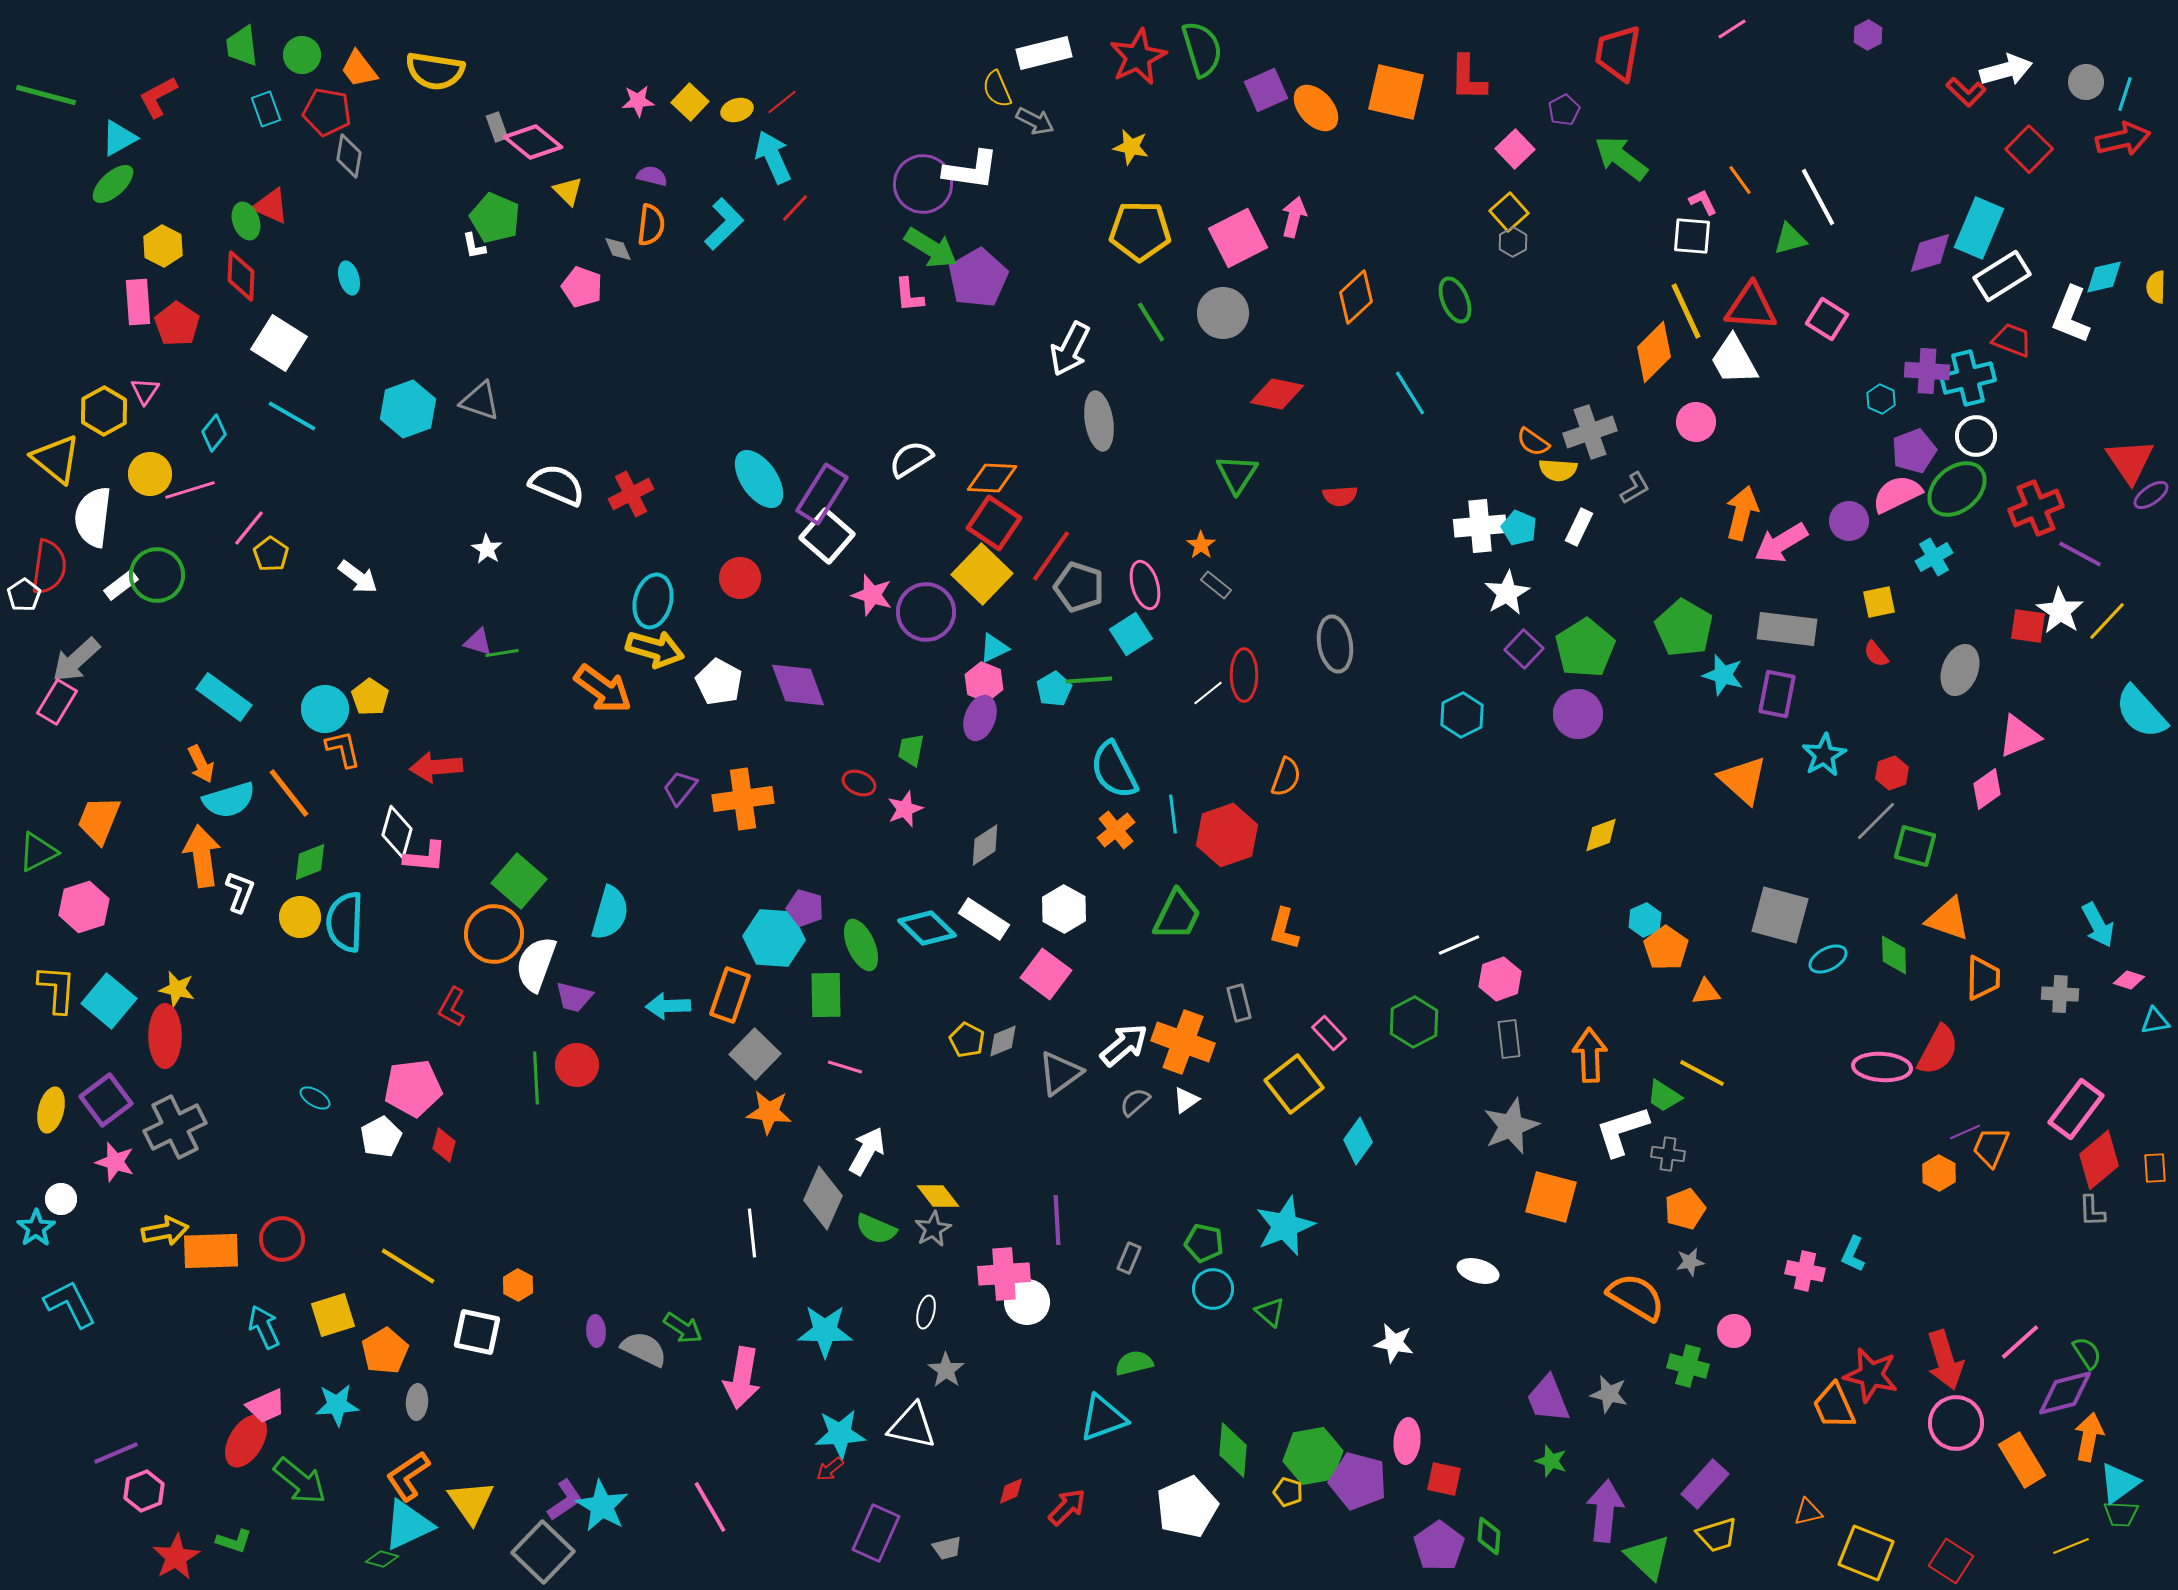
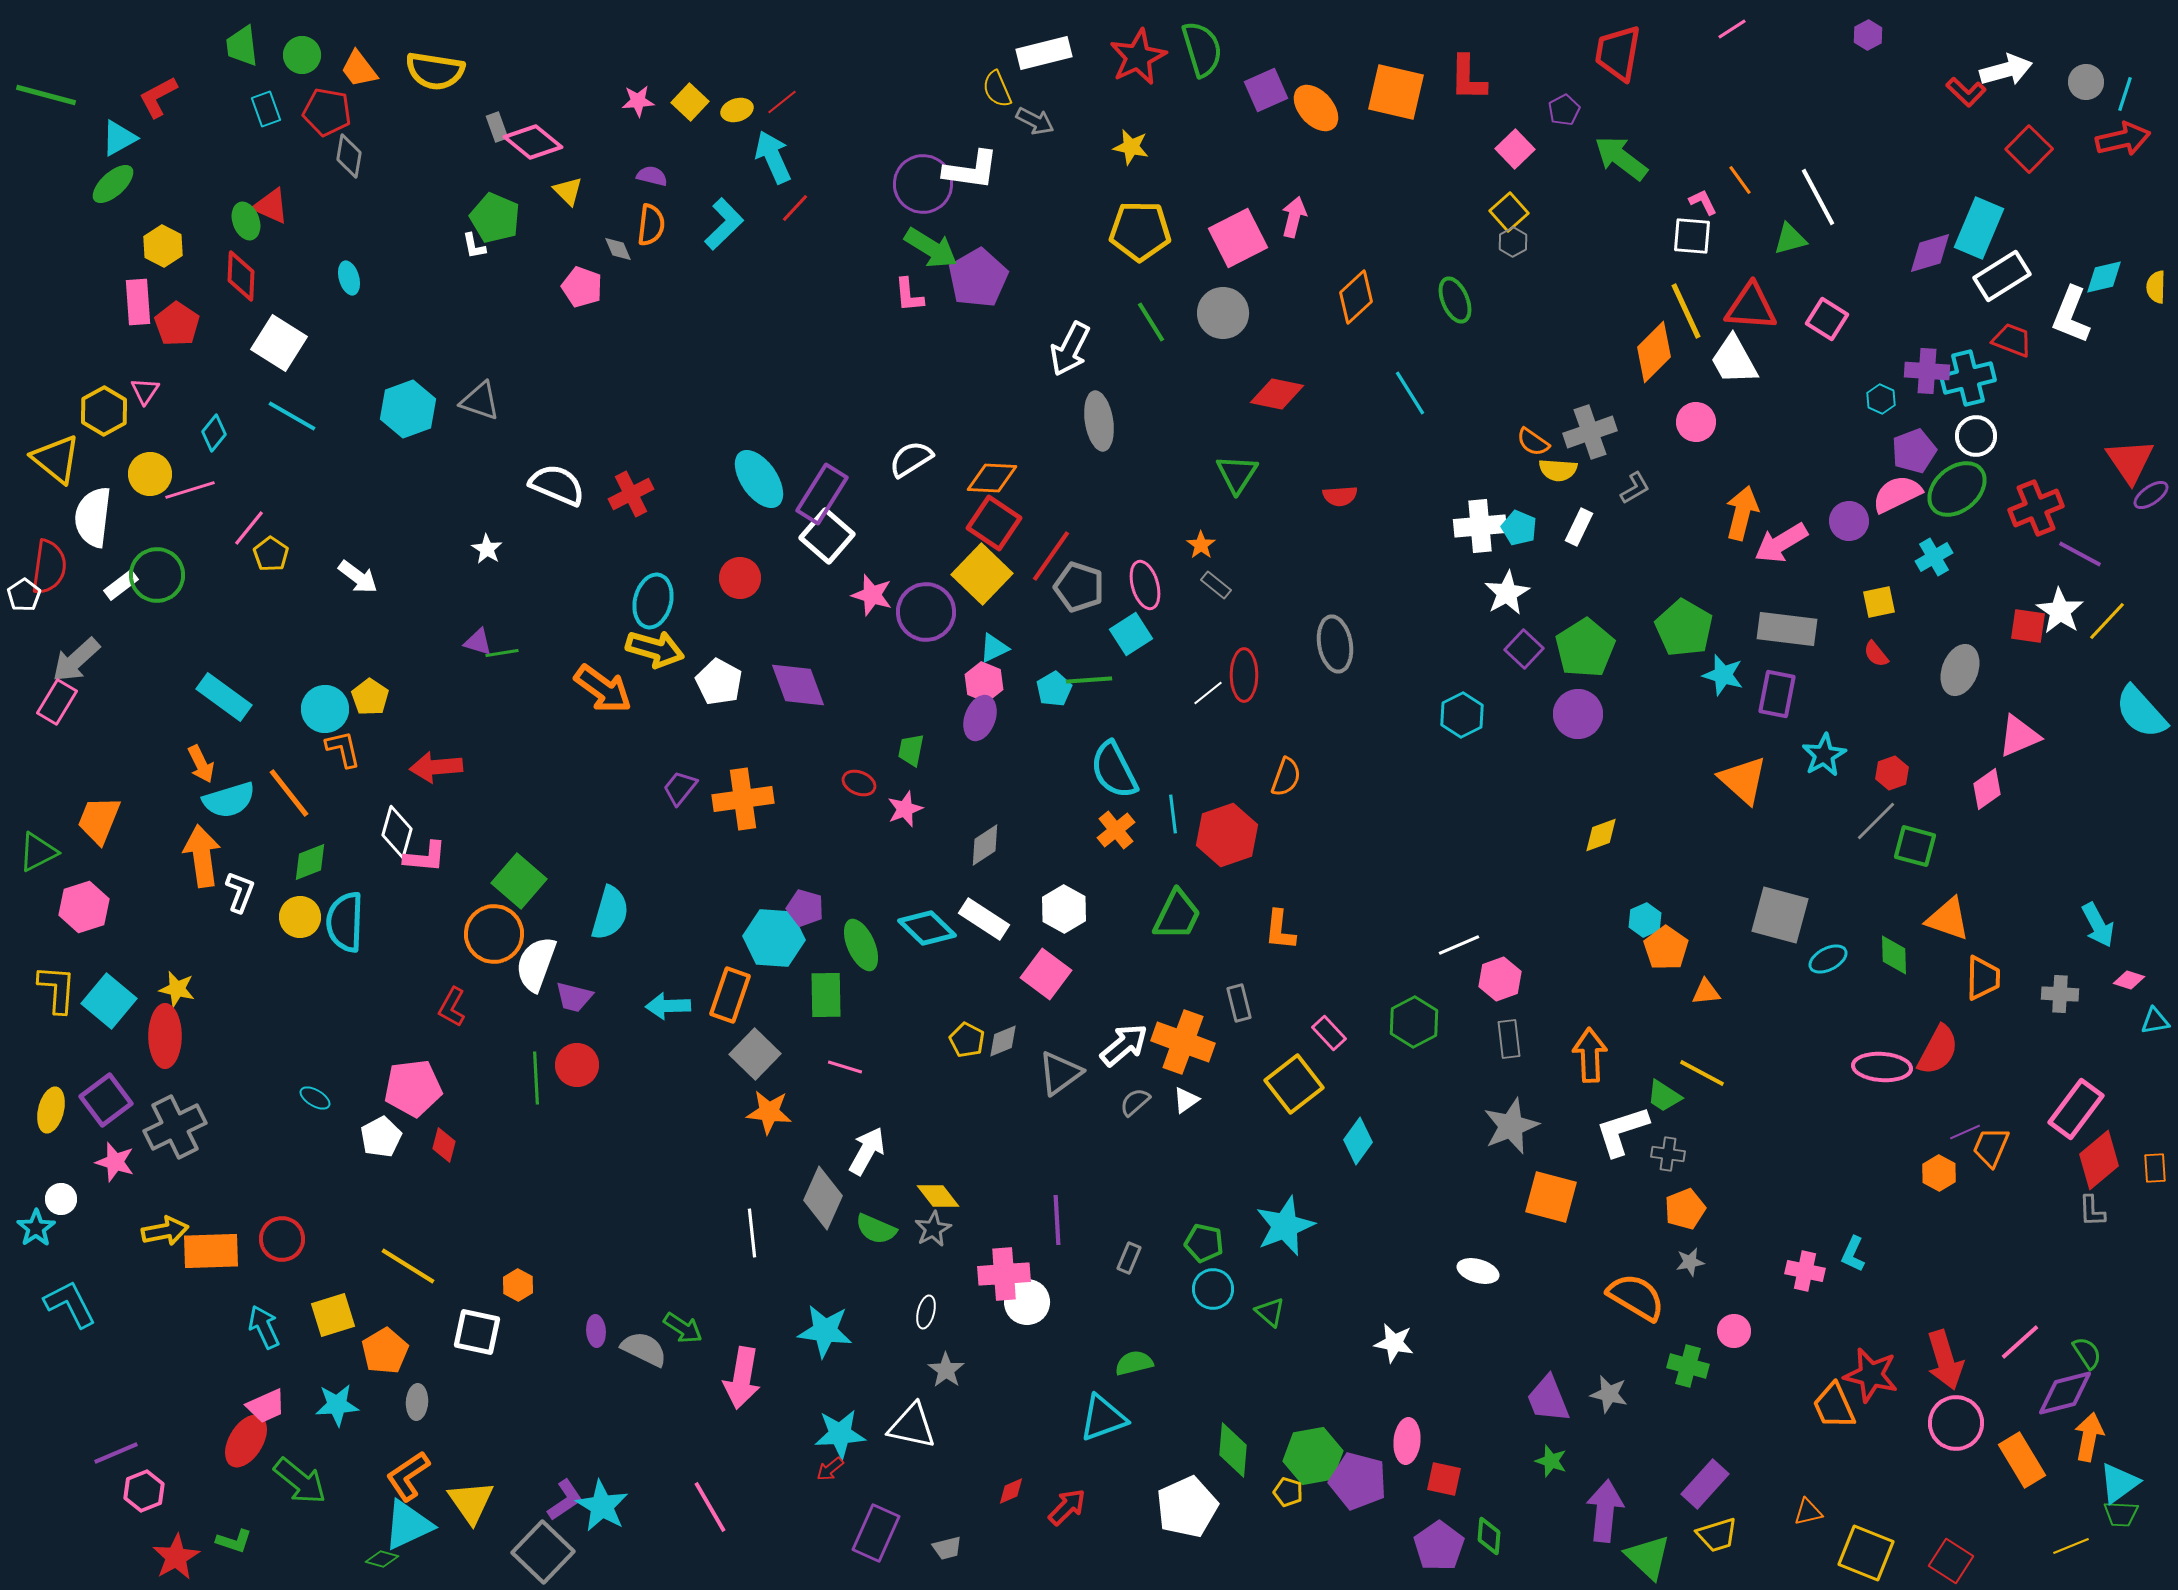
orange L-shape at (1284, 929): moved 4 px left, 1 px down; rotated 9 degrees counterclockwise
cyan star at (825, 1331): rotated 6 degrees clockwise
